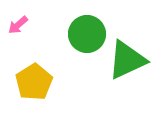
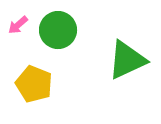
green circle: moved 29 px left, 4 px up
yellow pentagon: moved 2 px down; rotated 18 degrees counterclockwise
